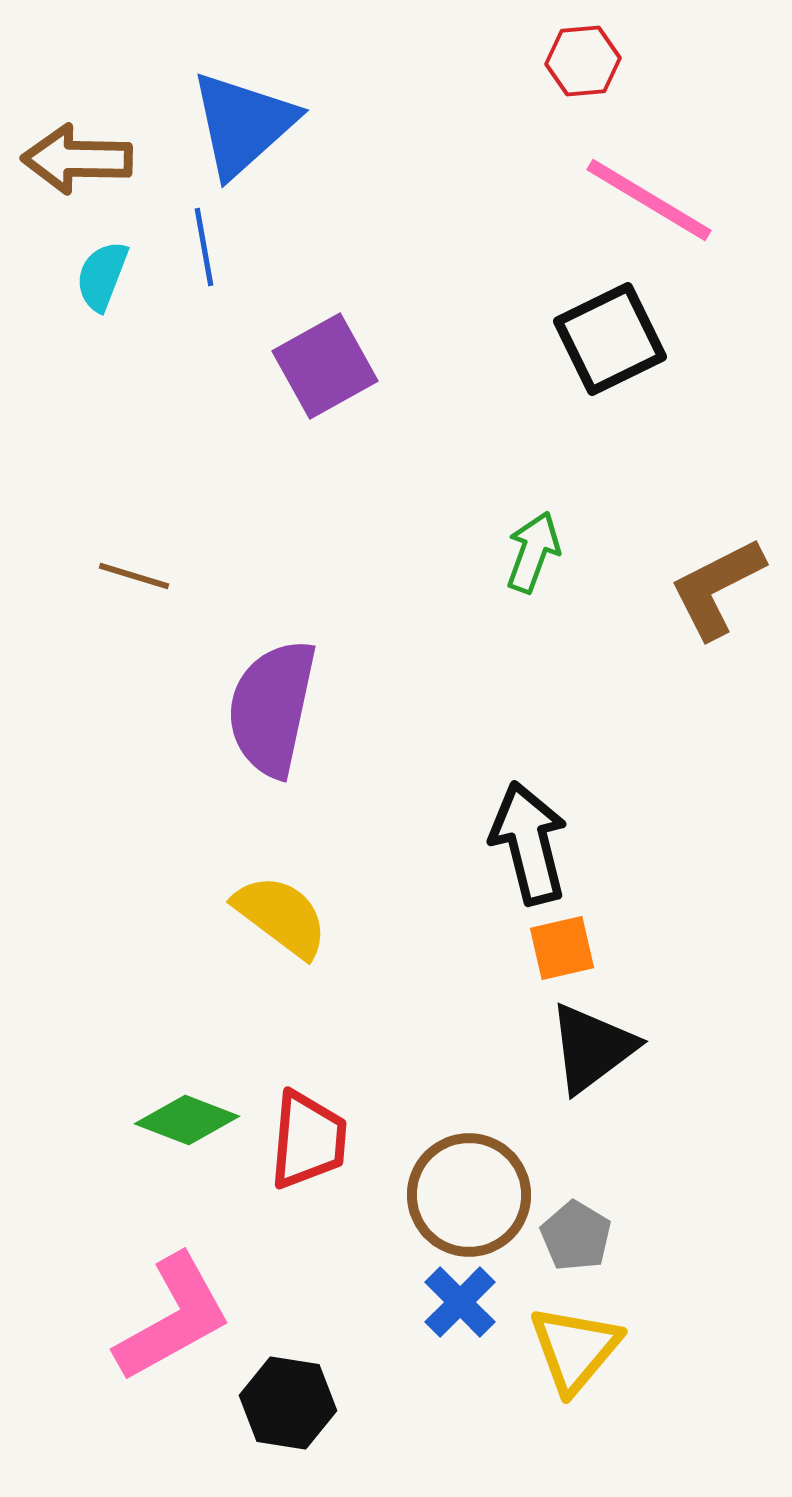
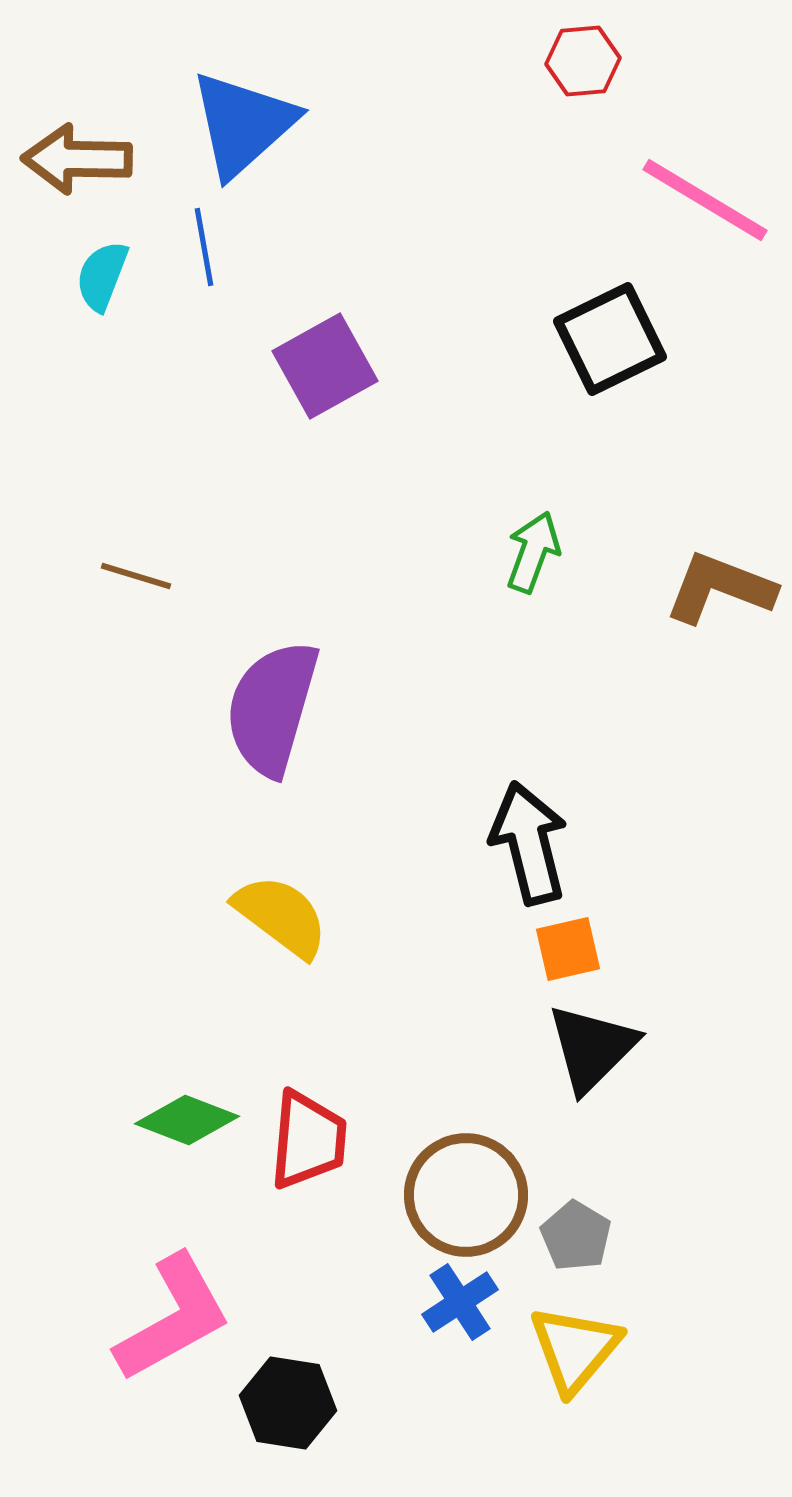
pink line: moved 56 px right
brown line: moved 2 px right
brown L-shape: moved 3 px right; rotated 48 degrees clockwise
purple semicircle: rotated 4 degrees clockwise
orange square: moved 6 px right, 1 px down
black triangle: rotated 8 degrees counterclockwise
brown circle: moved 3 px left
blue cross: rotated 12 degrees clockwise
